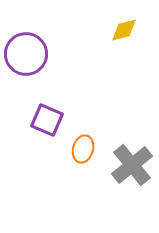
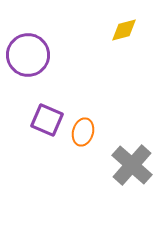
purple circle: moved 2 px right, 1 px down
orange ellipse: moved 17 px up
gray cross: rotated 9 degrees counterclockwise
